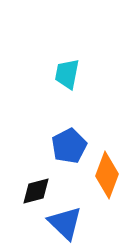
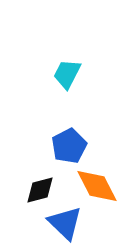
cyan trapezoid: rotated 16 degrees clockwise
orange diamond: moved 10 px left, 11 px down; rotated 48 degrees counterclockwise
black diamond: moved 4 px right, 1 px up
